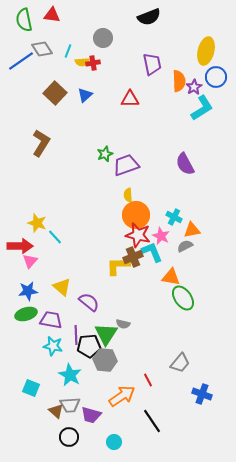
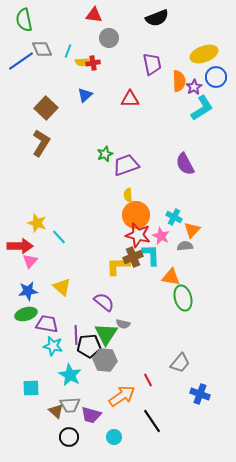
red triangle at (52, 15): moved 42 px right
black semicircle at (149, 17): moved 8 px right, 1 px down
gray circle at (103, 38): moved 6 px right
gray diamond at (42, 49): rotated 10 degrees clockwise
yellow ellipse at (206, 51): moved 2 px left, 3 px down; rotated 56 degrees clockwise
brown square at (55, 93): moved 9 px left, 15 px down
orange triangle at (192, 230): rotated 36 degrees counterclockwise
cyan line at (55, 237): moved 4 px right
gray semicircle at (185, 246): rotated 21 degrees clockwise
cyan L-shape at (152, 252): moved 1 px left, 3 px down; rotated 20 degrees clockwise
green ellipse at (183, 298): rotated 20 degrees clockwise
purple semicircle at (89, 302): moved 15 px right
purple trapezoid at (51, 320): moved 4 px left, 4 px down
cyan square at (31, 388): rotated 24 degrees counterclockwise
blue cross at (202, 394): moved 2 px left
cyan circle at (114, 442): moved 5 px up
